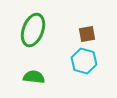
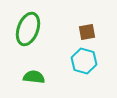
green ellipse: moved 5 px left, 1 px up
brown square: moved 2 px up
